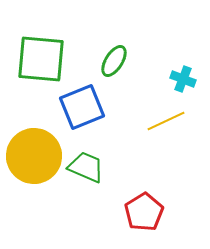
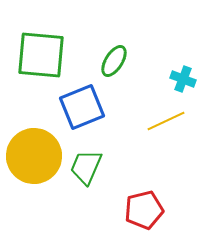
green square: moved 4 px up
green trapezoid: rotated 90 degrees counterclockwise
red pentagon: moved 2 px up; rotated 18 degrees clockwise
